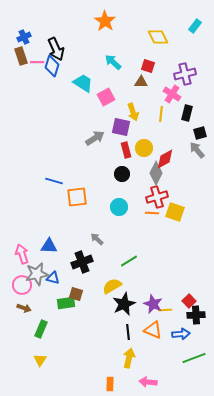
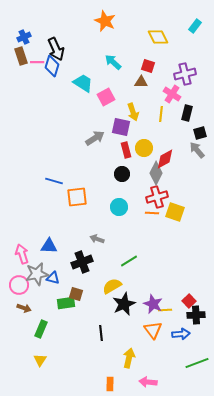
orange star at (105, 21): rotated 10 degrees counterclockwise
gray arrow at (97, 239): rotated 24 degrees counterclockwise
pink circle at (22, 285): moved 3 px left
orange triangle at (153, 330): rotated 30 degrees clockwise
black line at (128, 332): moved 27 px left, 1 px down
green line at (194, 358): moved 3 px right, 5 px down
